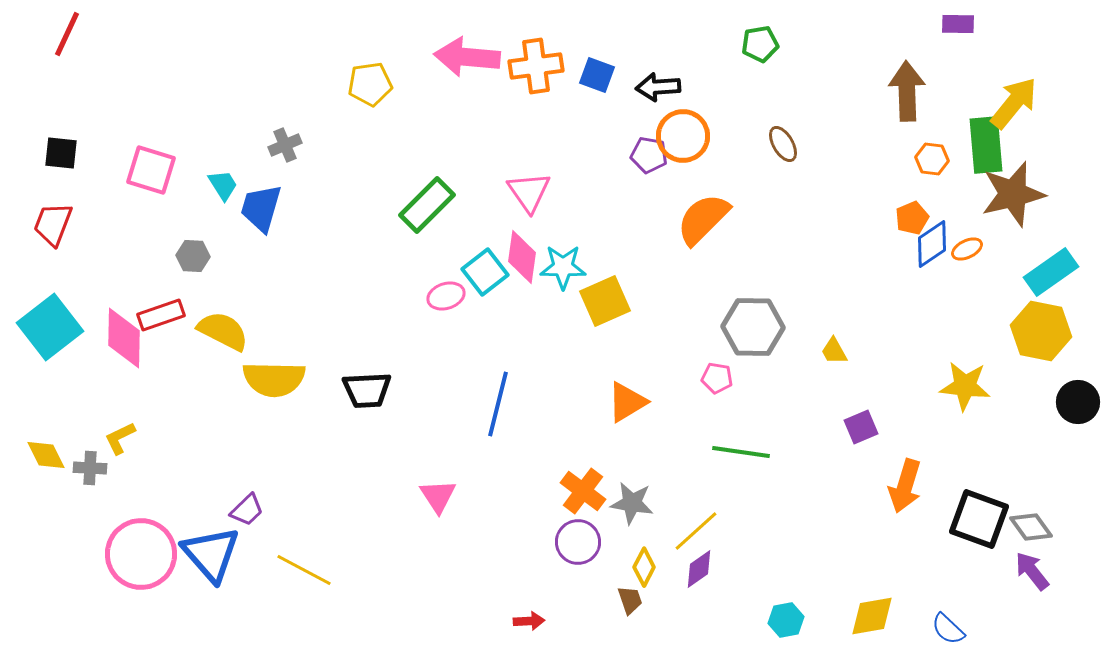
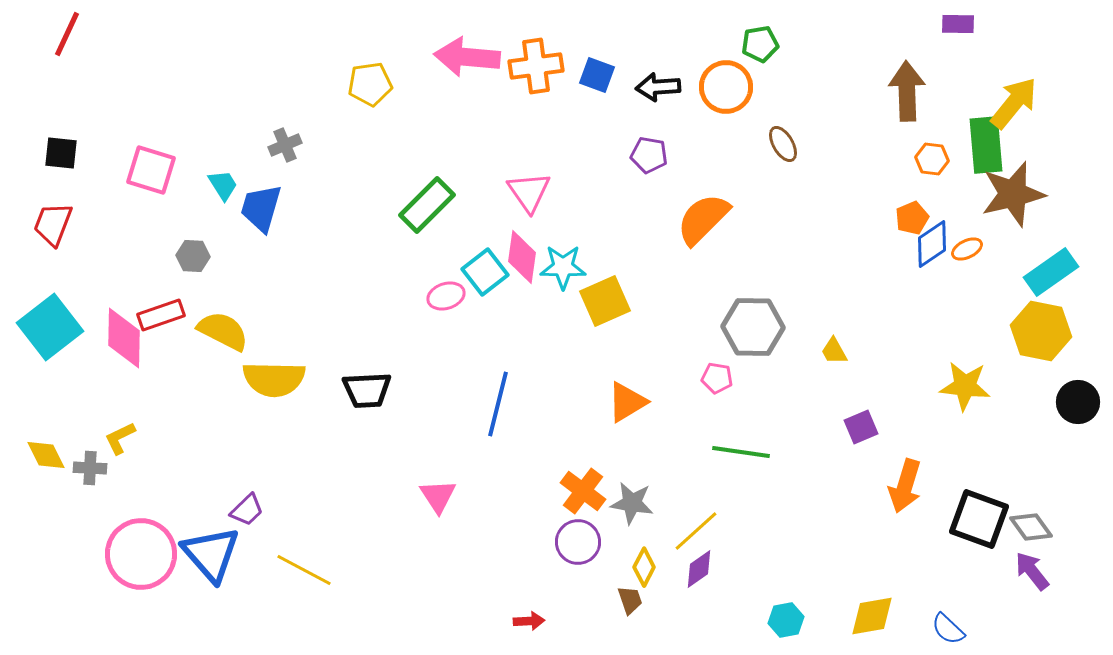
orange circle at (683, 136): moved 43 px right, 49 px up
